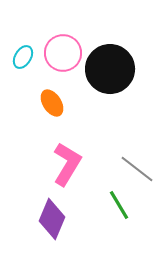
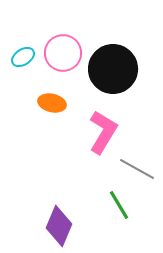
cyan ellipse: rotated 25 degrees clockwise
black circle: moved 3 px right
orange ellipse: rotated 44 degrees counterclockwise
pink L-shape: moved 36 px right, 32 px up
gray line: rotated 9 degrees counterclockwise
purple diamond: moved 7 px right, 7 px down
